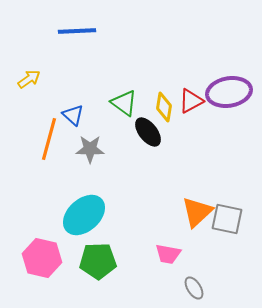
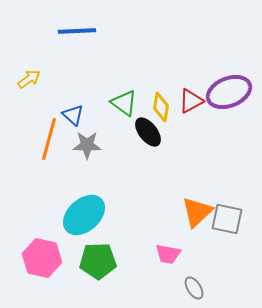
purple ellipse: rotated 12 degrees counterclockwise
yellow diamond: moved 3 px left
gray star: moved 3 px left, 4 px up
